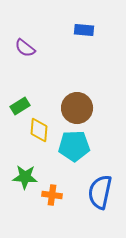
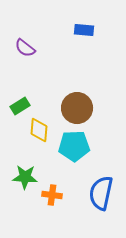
blue semicircle: moved 1 px right, 1 px down
